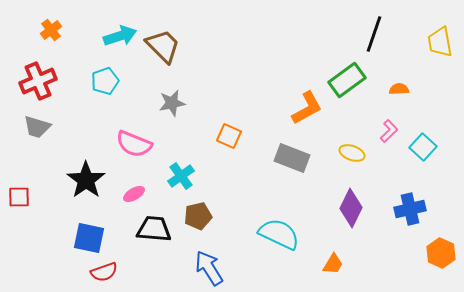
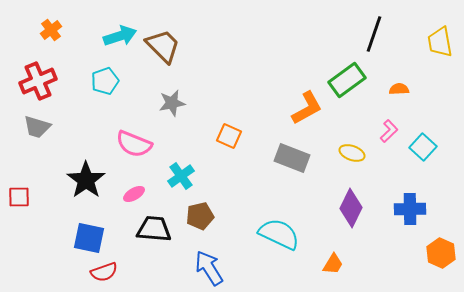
blue cross: rotated 12 degrees clockwise
brown pentagon: moved 2 px right
